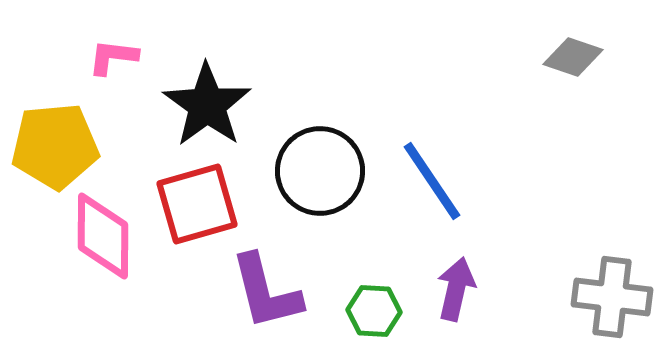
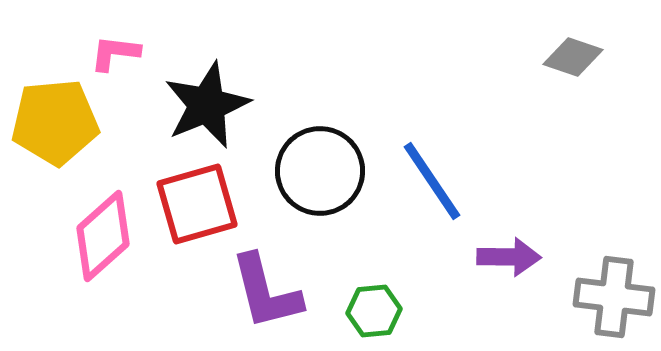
pink L-shape: moved 2 px right, 4 px up
black star: rotated 14 degrees clockwise
yellow pentagon: moved 24 px up
pink diamond: rotated 48 degrees clockwise
purple arrow: moved 53 px right, 32 px up; rotated 78 degrees clockwise
gray cross: moved 2 px right
green hexagon: rotated 8 degrees counterclockwise
